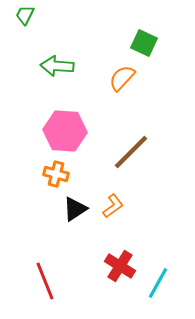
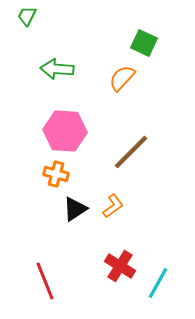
green trapezoid: moved 2 px right, 1 px down
green arrow: moved 3 px down
